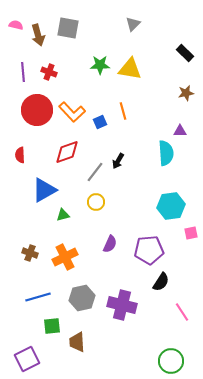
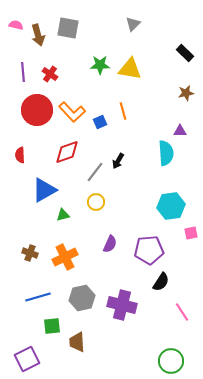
red cross: moved 1 px right, 2 px down; rotated 14 degrees clockwise
